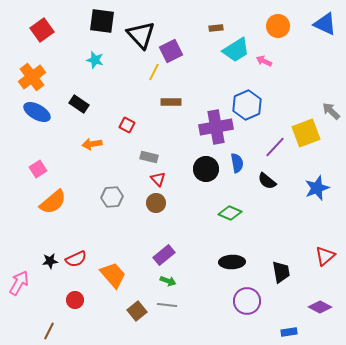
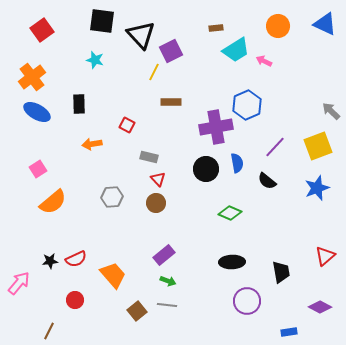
black rectangle at (79, 104): rotated 54 degrees clockwise
yellow square at (306, 133): moved 12 px right, 13 px down
pink arrow at (19, 283): rotated 10 degrees clockwise
